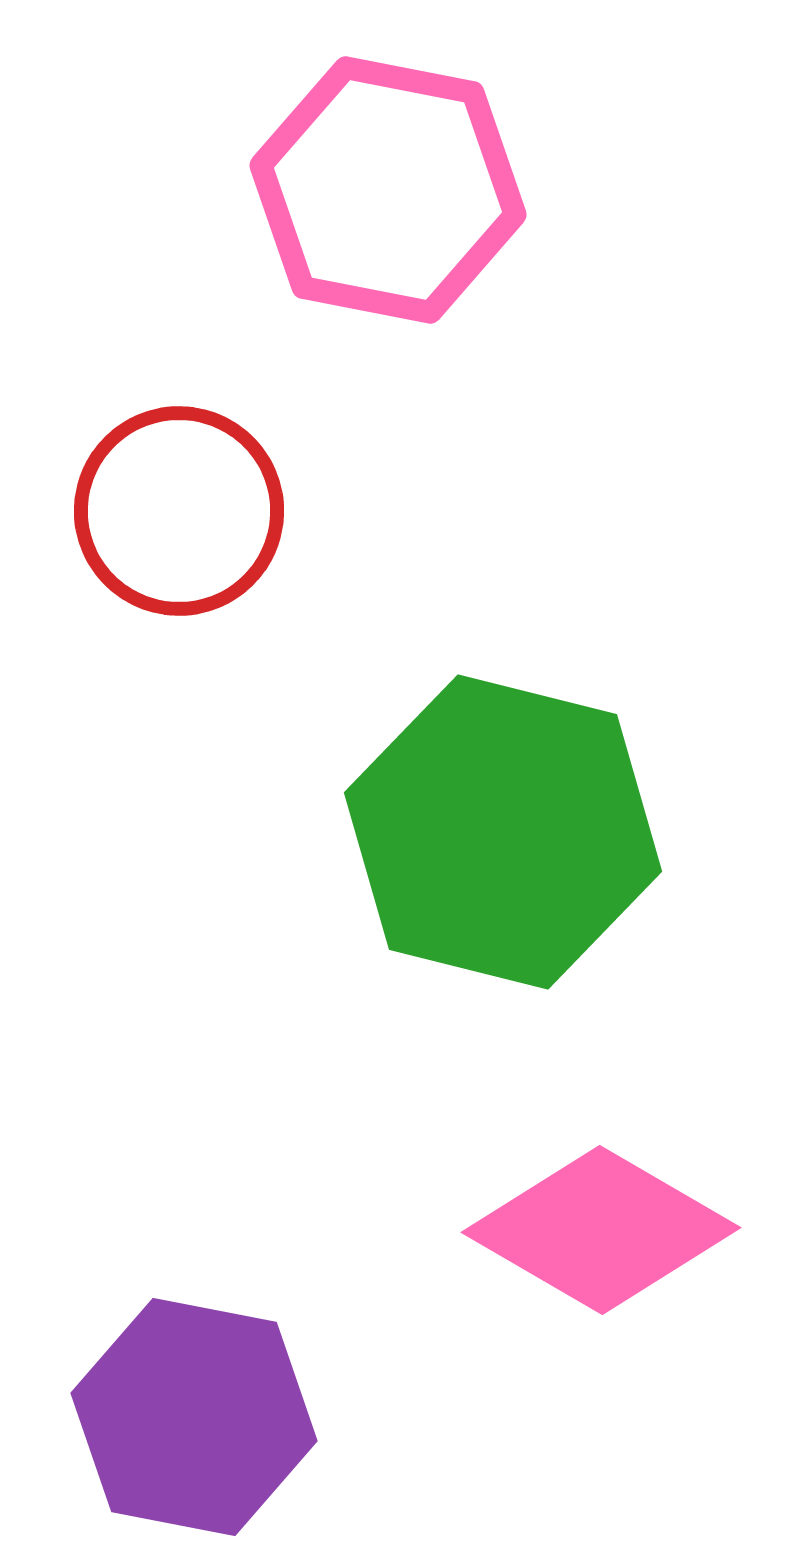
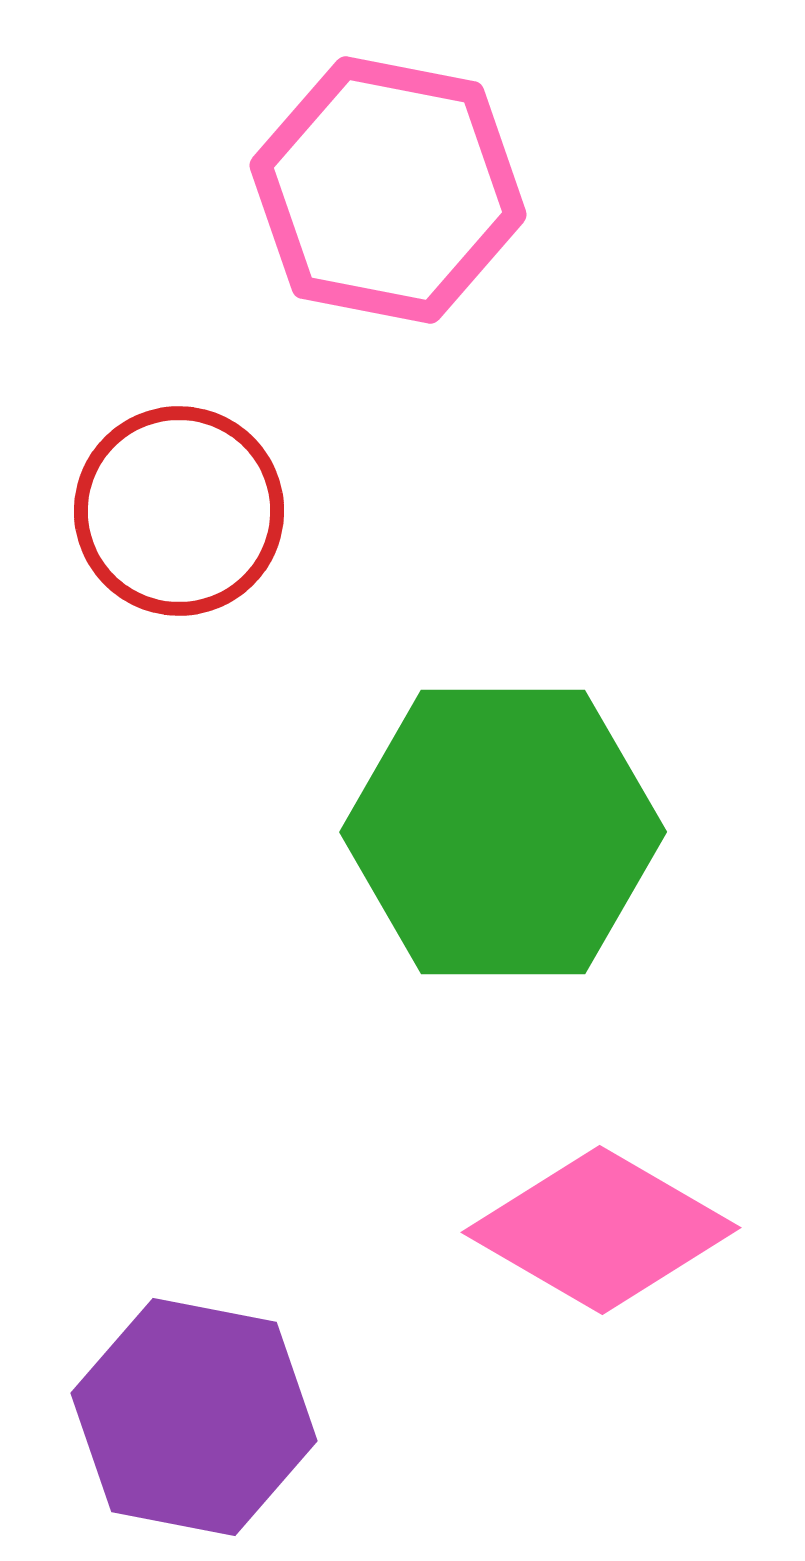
green hexagon: rotated 14 degrees counterclockwise
